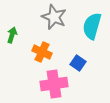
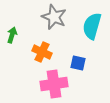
blue square: rotated 21 degrees counterclockwise
